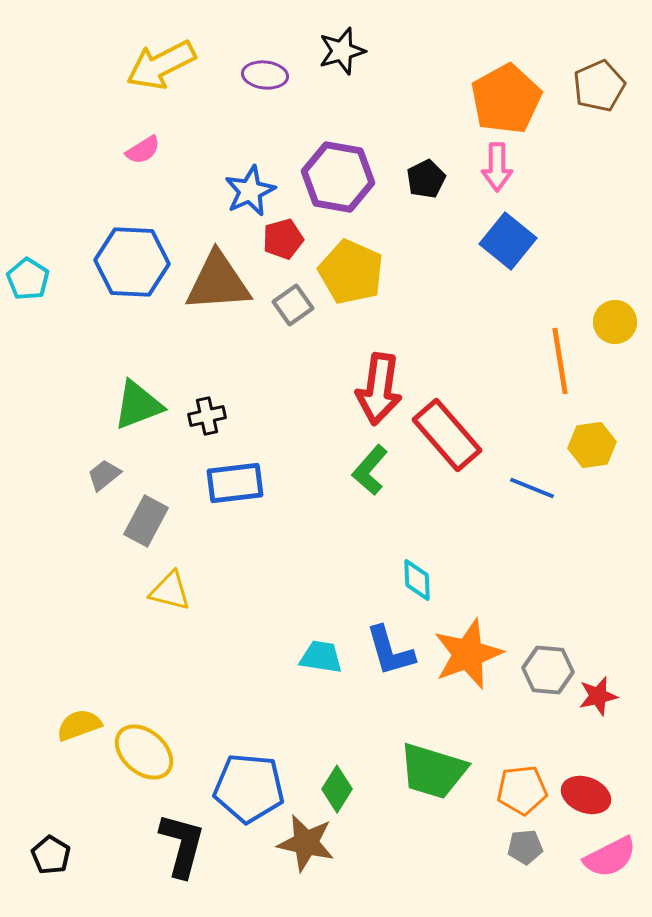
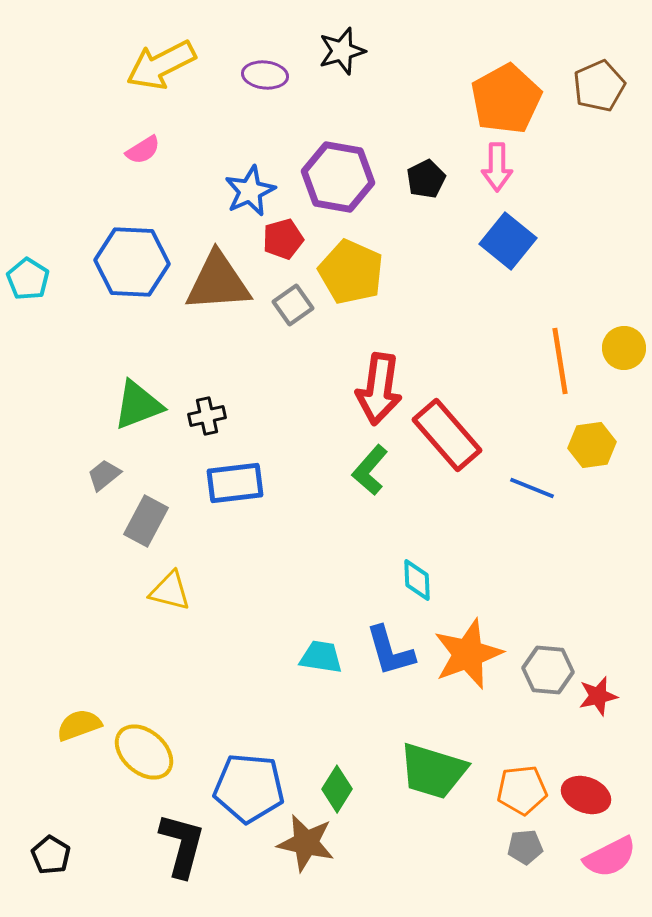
yellow circle at (615, 322): moved 9 px right, 26 px down
